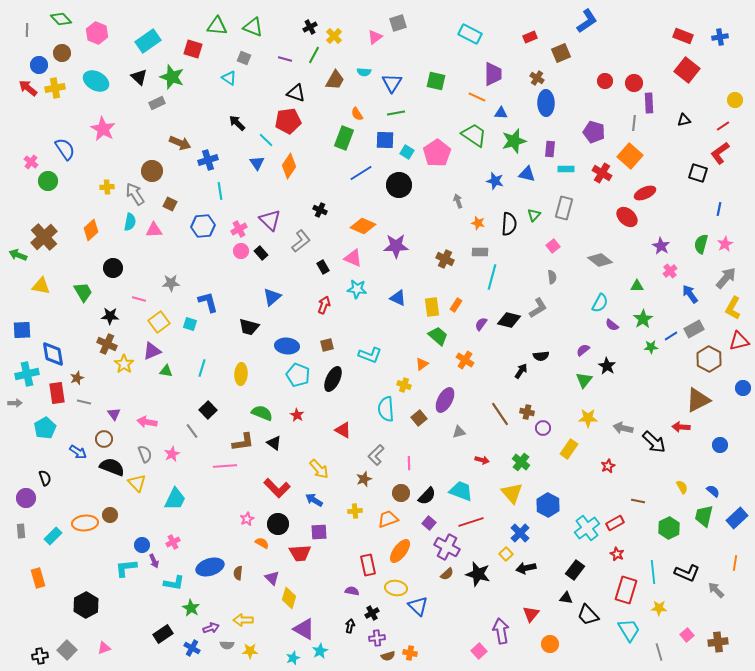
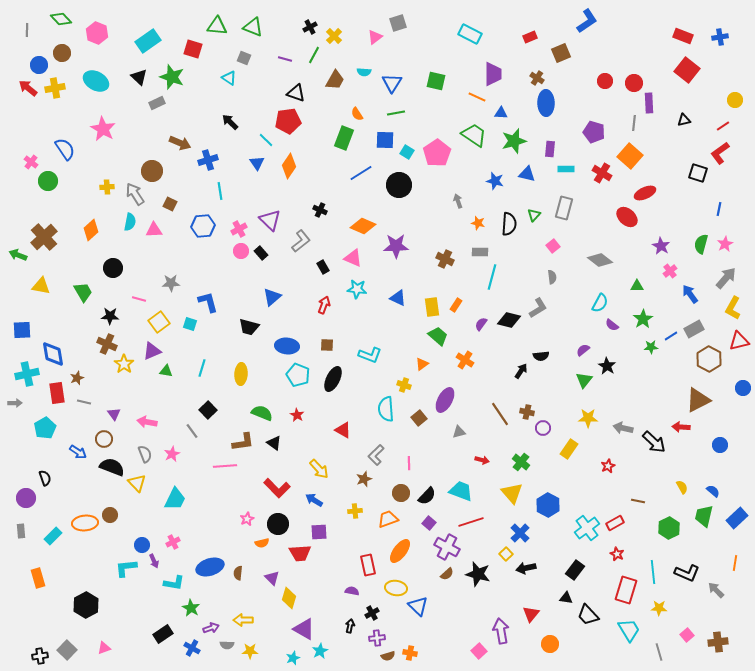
black arrow at (237, 123): moved 7 px left, 1 px up
brown square at (327, 345): rotated 16 degrees clockwise
orange semicircle at (262, 543): rotated 136 degrees clockwise
